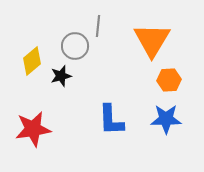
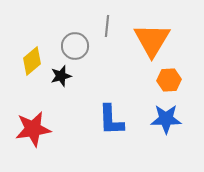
gray line: moved 9 px right
